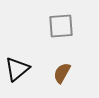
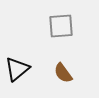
brown semicircle: moved 1 px right; rotated 65 degrees counterclockwise
